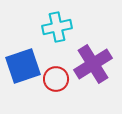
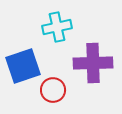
purple cross: moved 1 px up; rotated 30 degrees clockwise
red circle: moved 3 px left, 11 px down
